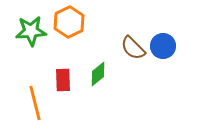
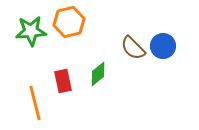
orange hexagon: rotated 12 degrees clockwise
red rectangle: moved 1 px down; rotated 10 degrees counterclockwise
